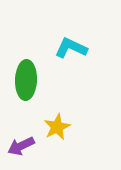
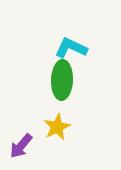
green ellipse: moved 36 px right
purple arrow: rotated 24 degrees counterclockwise
